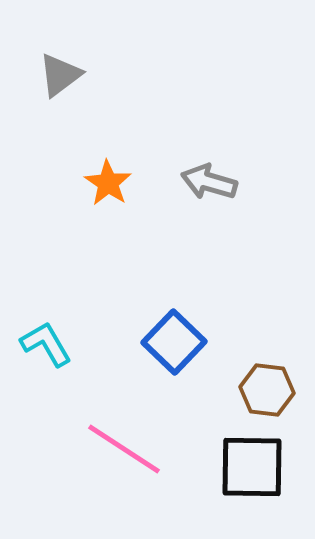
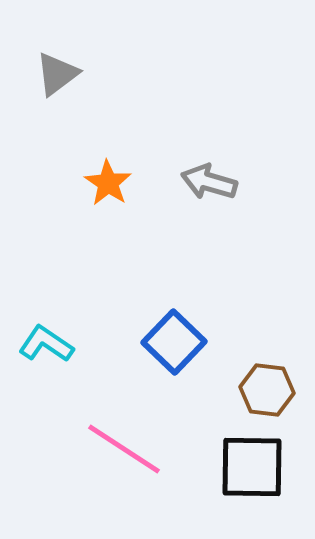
gray triangle: moved 3 px left, 1 px up
cyan L-shape: rotated 26 degrees counterclockwise
